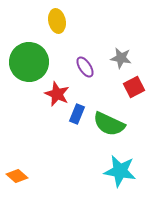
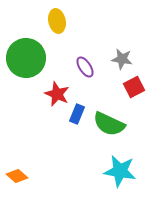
gray star: moved 1 px right, 1 px down
green circle: moved 3 px left, 4 px up
